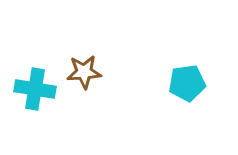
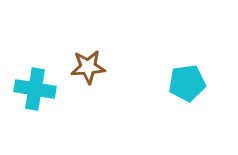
brown star: moved 4 px right, 5 px up
